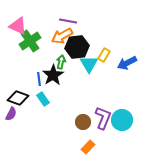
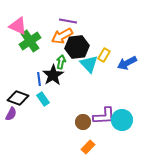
cyan triangle: rotated 12 degrees counterclockwise
purple L-shape: moved 1 px right, 2 px up; rotated 65 degrees clockwise
